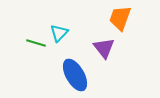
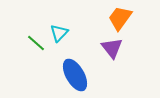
orange trapezoid: rotated 16 degrees clockwise
green line: rotated 24 degrees clockwise
purple triangle: moved 8 px right
